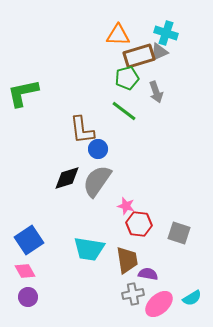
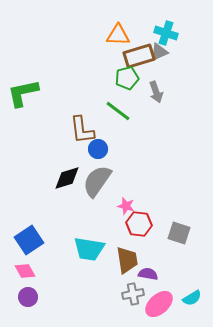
green line: moved 6 px left
